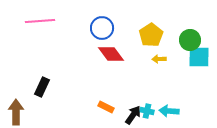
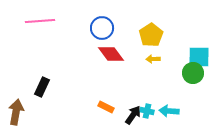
green circle: moved 3 px right, 33 px down
yellow arrow: moved 6 px left
brown arrow: rotated 10 degrees clockwise
